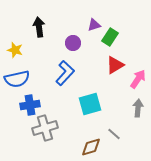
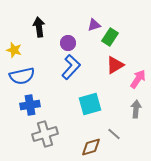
purple circle: moved 5 px left
yellow star: moved 1 px left
blue L-shape: moved 6 px right, 6 px up
blue semicircle: moved 5 px right, 3 px up
gray arrow: moved 2 px left, 1 px down
gray cross: moved 6 px down
